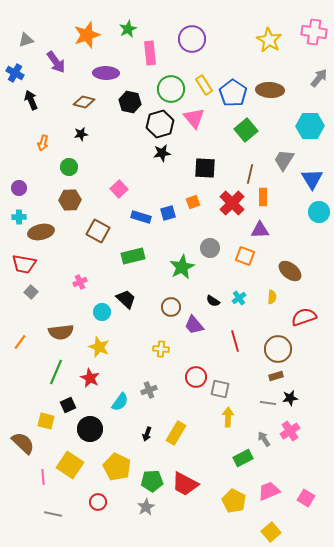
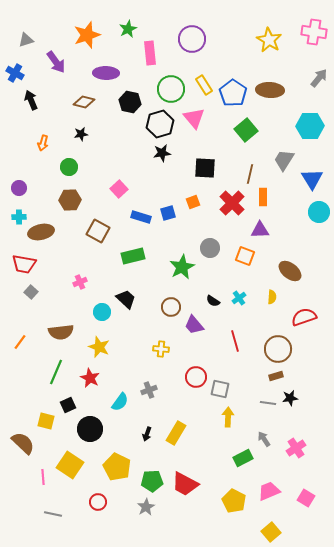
pink cross at (290, 431): moved 6 px right, 17 px down
